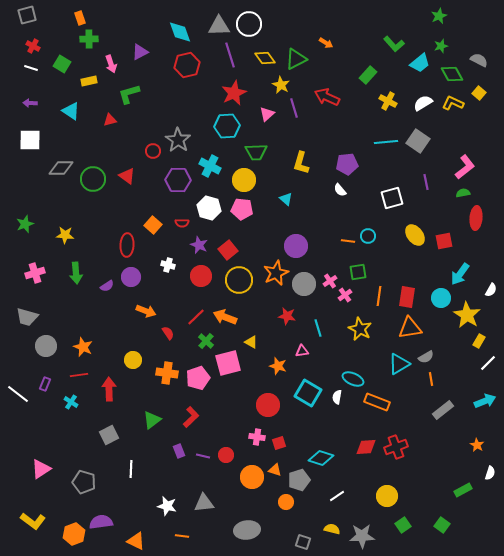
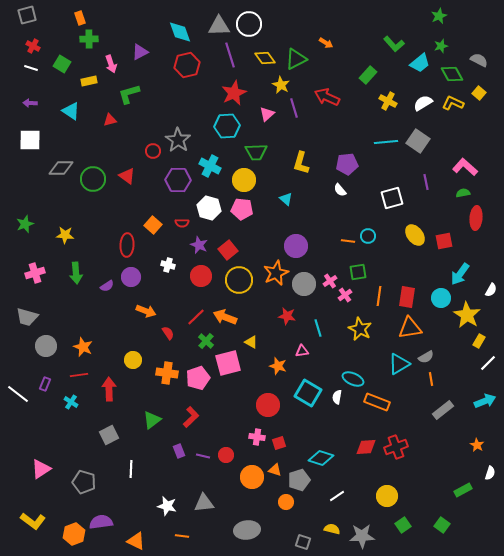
pink L-shape at (465, 167): rotated 100 degrees counterclockwise
